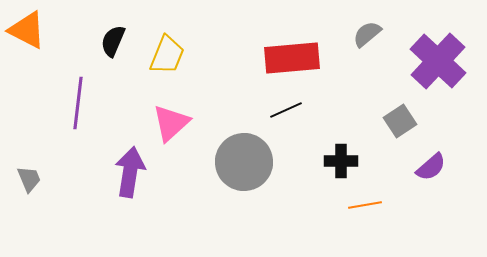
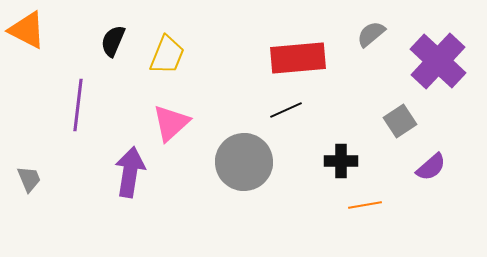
gray semicircle: moved 4 px right
red rectangle: moved 6 px right
purple line: moved 2 px down
